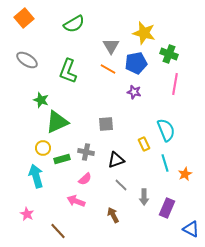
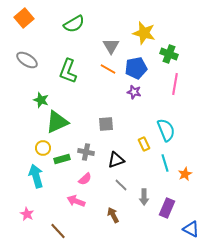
blue pentagon: moved 5 px down
